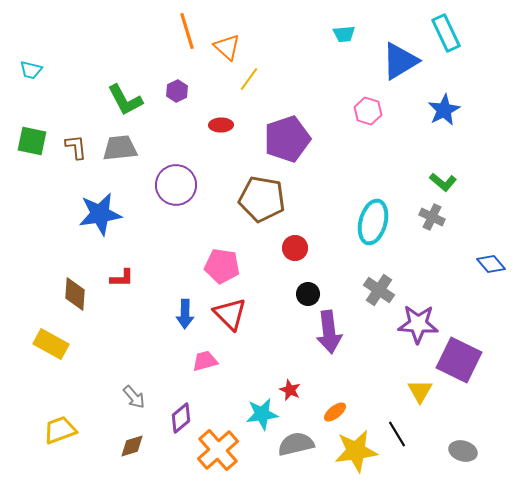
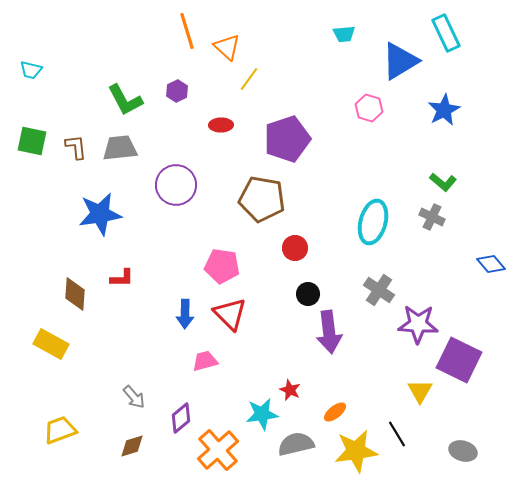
pink hexagon at (368, 111): moved 1 px right, 3 px up
